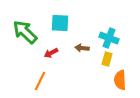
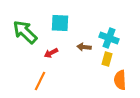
brown arrow: moved 2 px right, 1 px up
